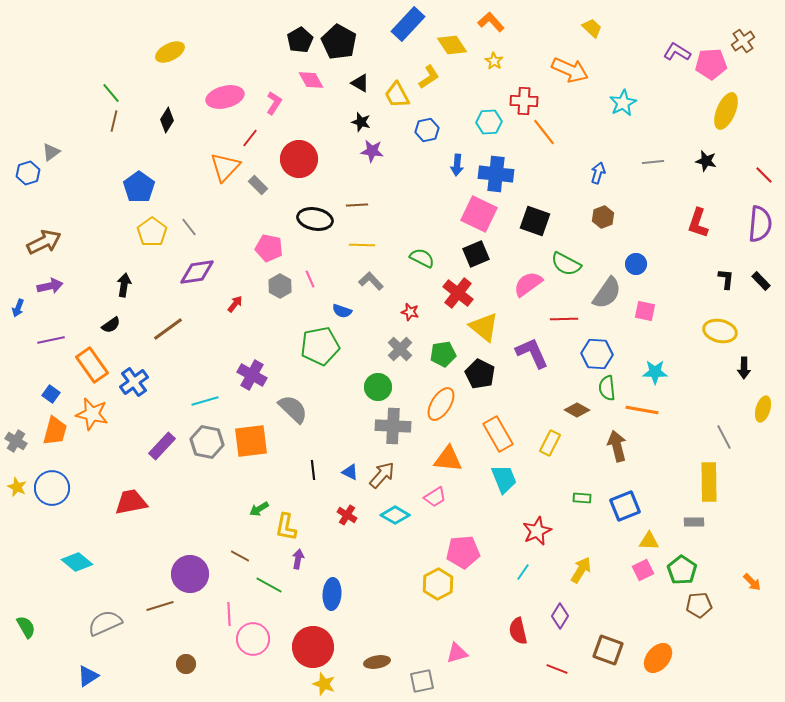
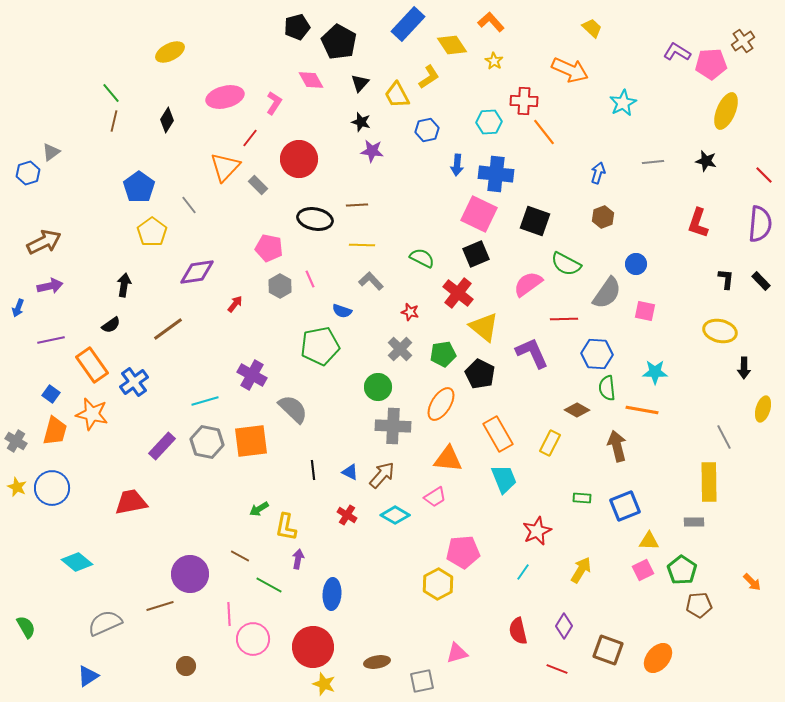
black pentagon at (300, 40): moved 3 px left, 13 px up; rotated 15 degrees clockwise
black triangle at (360, 83): rotated 42 degrees clockwise
gray line at (189, 227): moved 22 px up
purple diamond at (560, 616): moved 4 px right, 10 px down
brown circle at (186, 664): moved 2 px down
